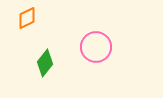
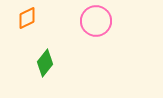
pink circle: moved 26 px up
